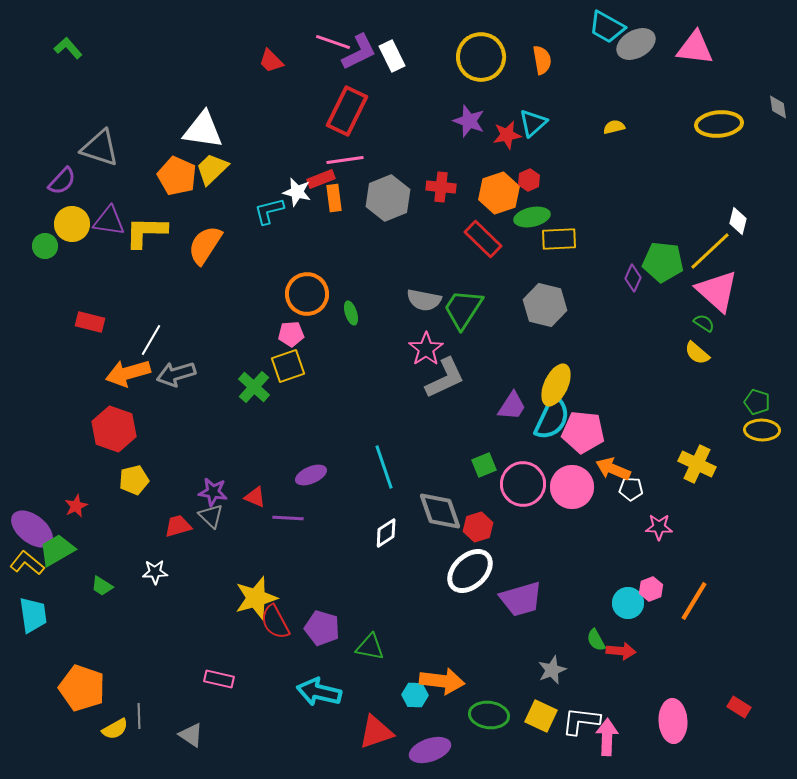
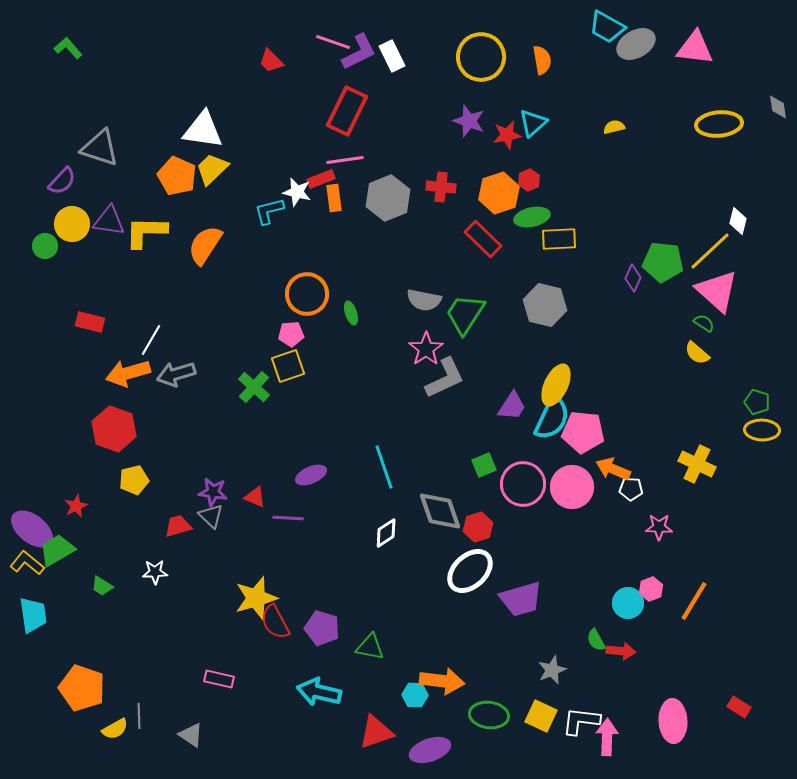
green trapezoid at (463, 309): moved 2 px right, 5 px down
